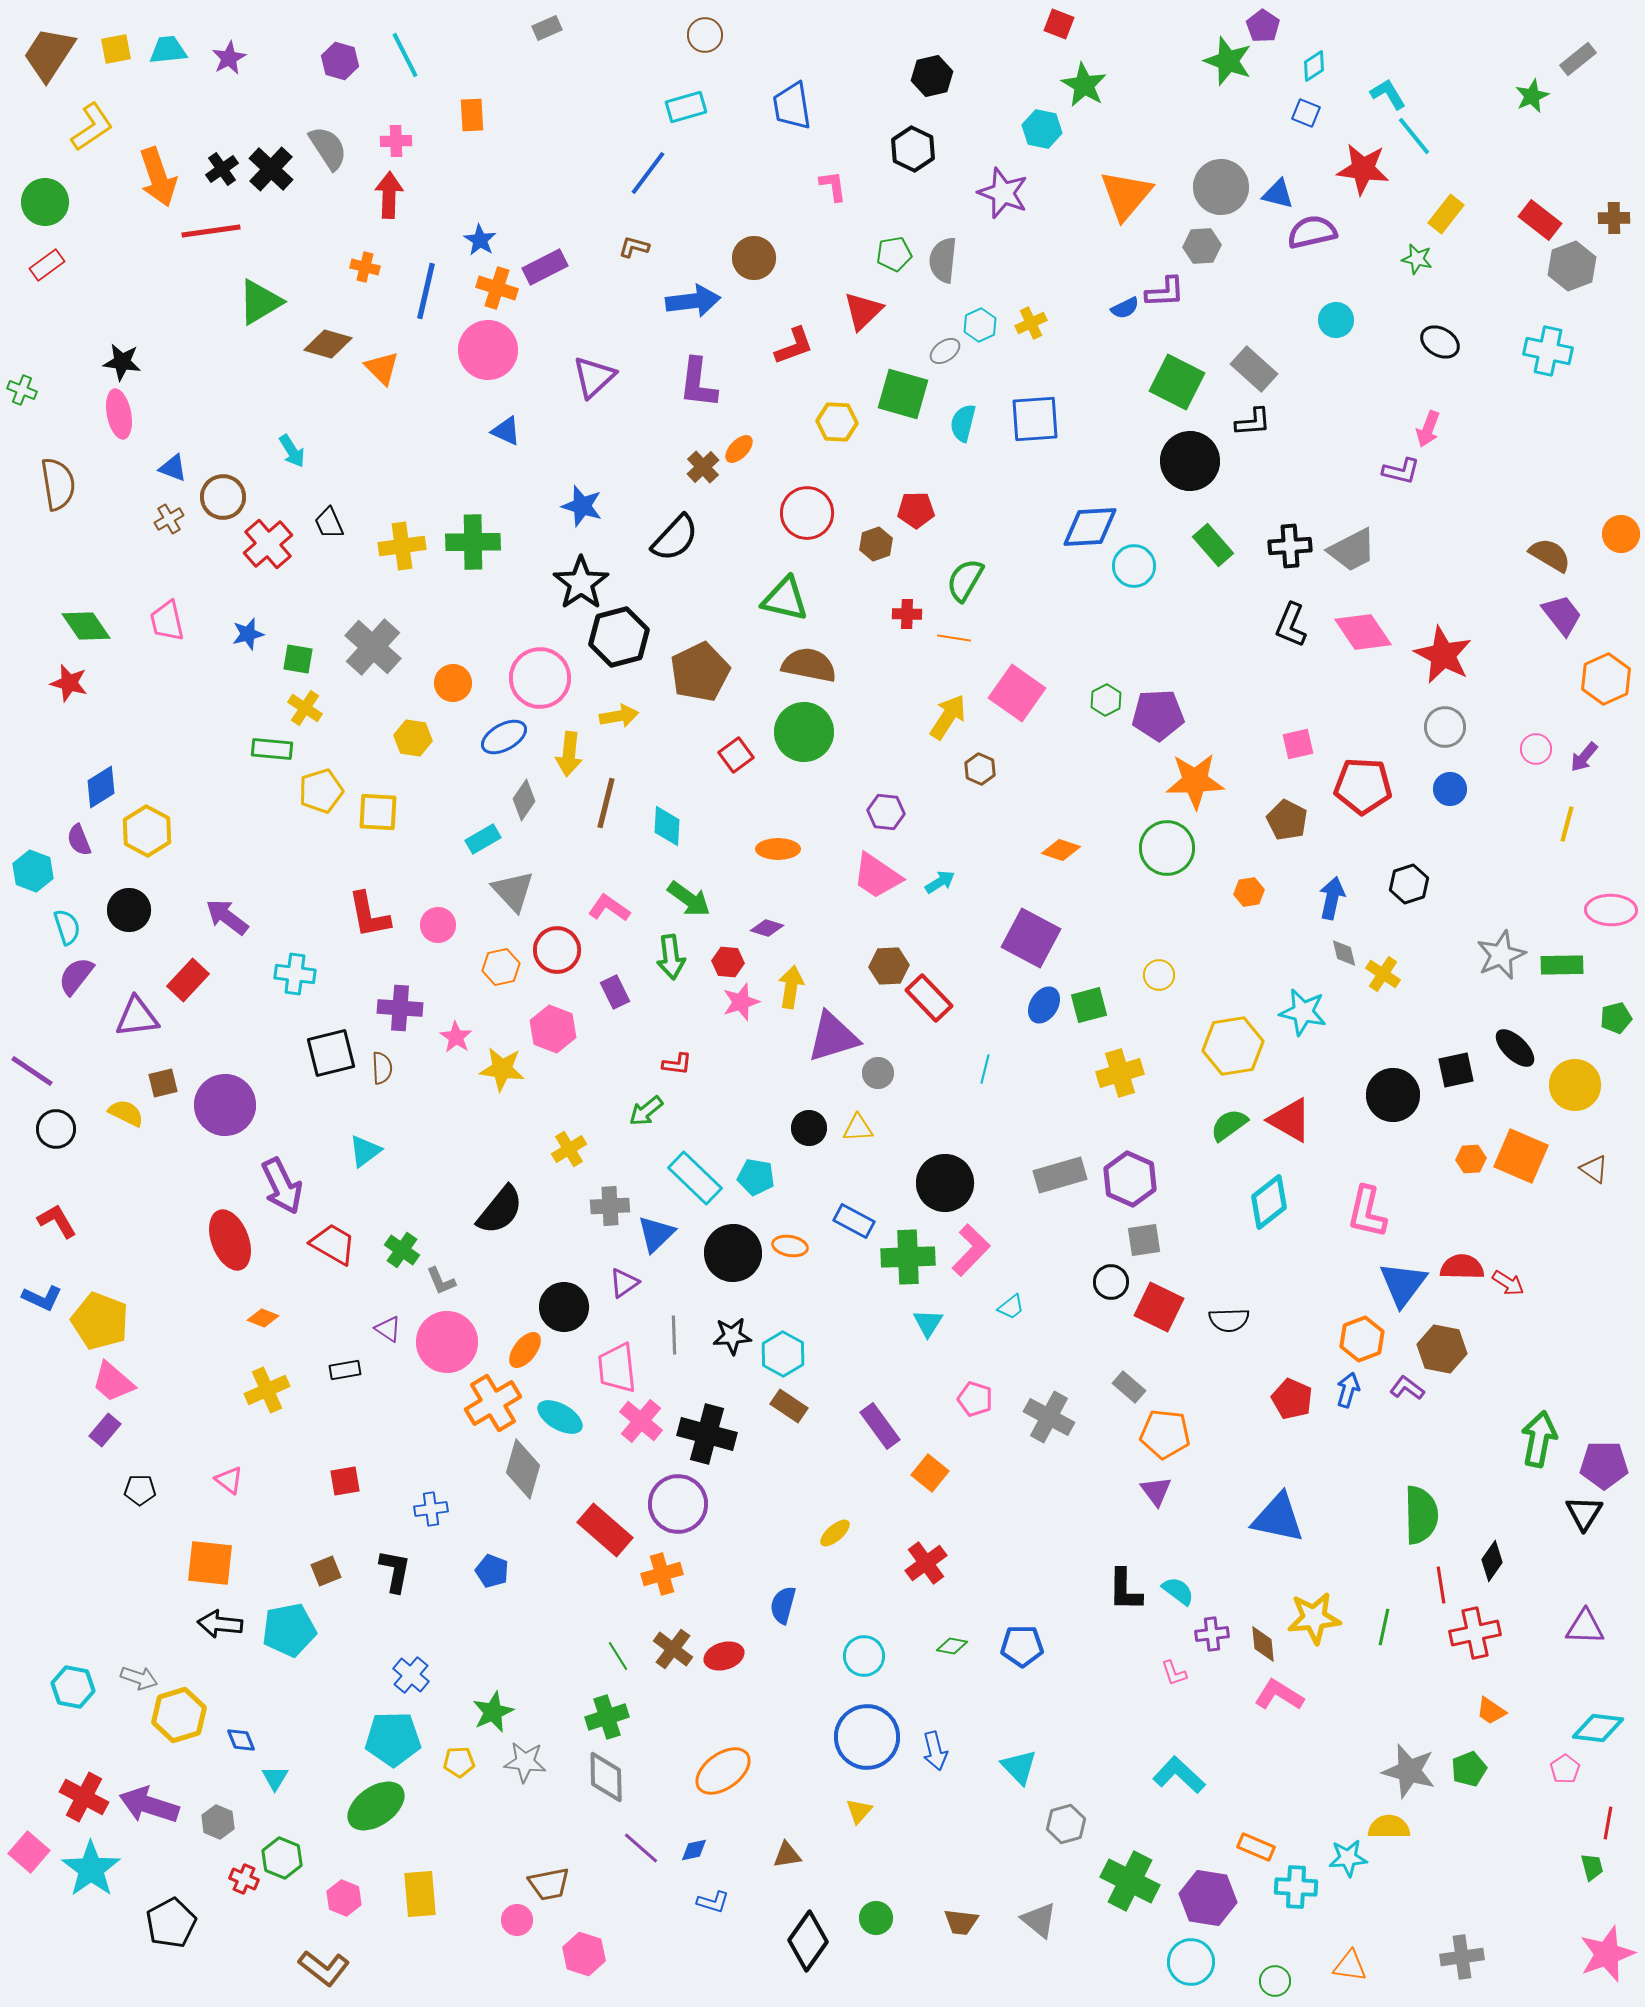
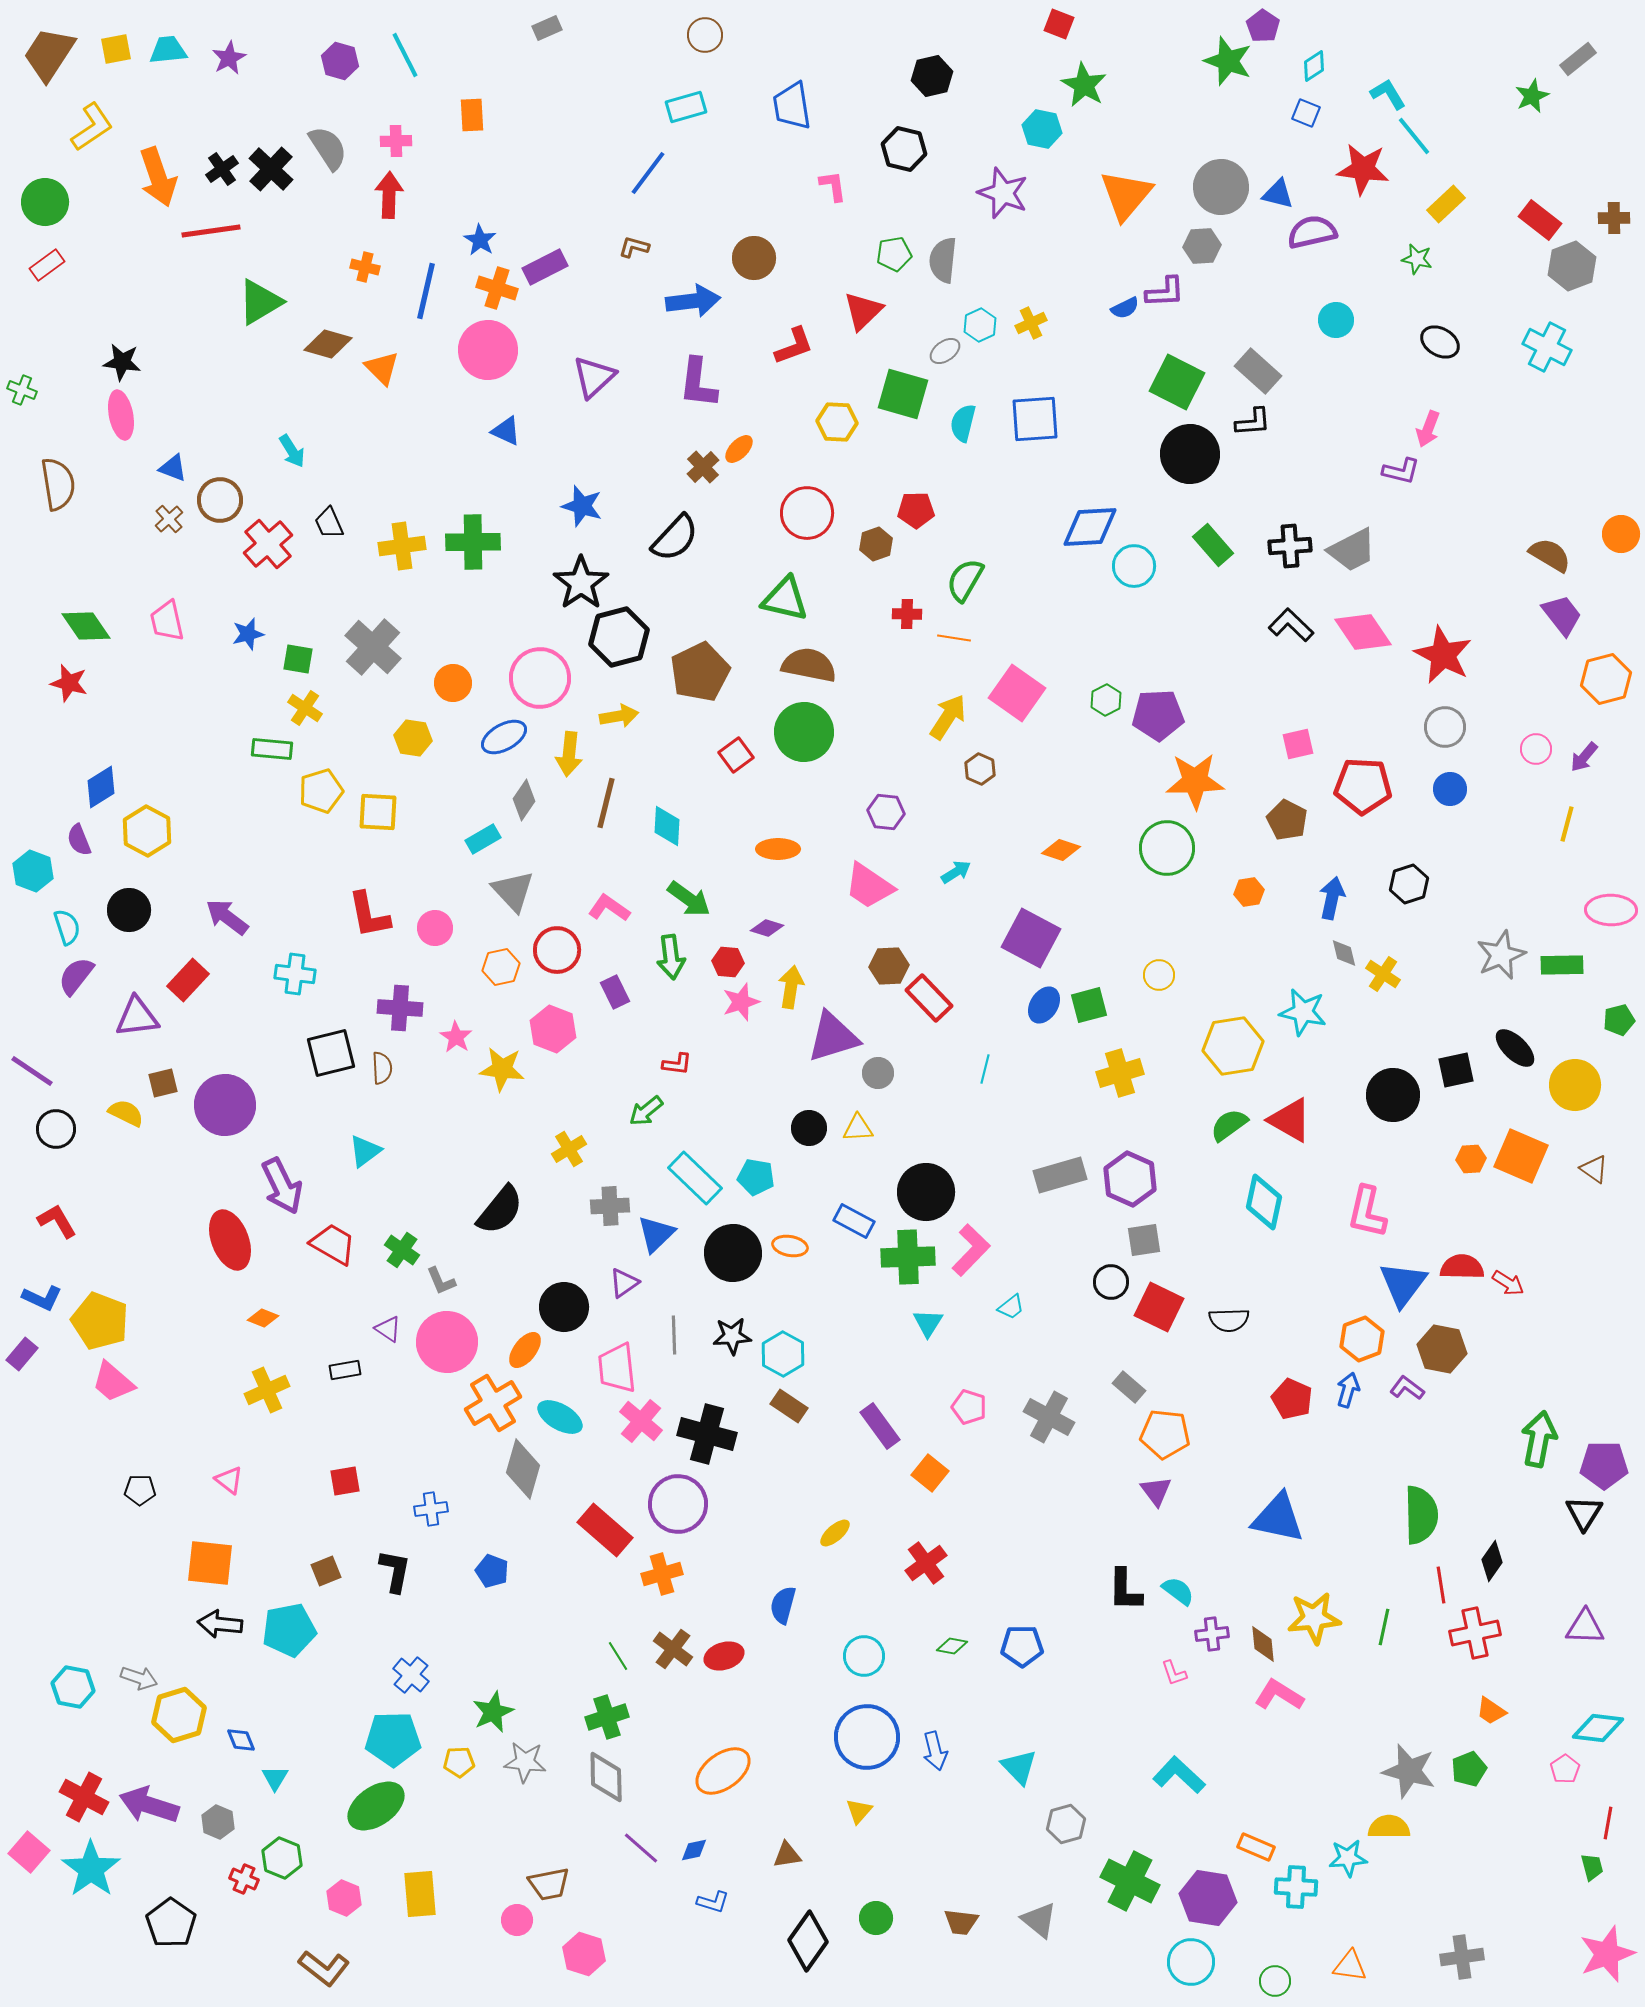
black hexagon at (913, 149): moved 9 px left; rotated 12 degrees counterclockwise
yellow rectangle at (1446, 214): moved 10 px up; rotated 9 degrees clockwise
cyan cross at (1548, 351): moved 1 px left, 4 px up; rotated 15 degrees clockwise
gray rectangle at (1254, 369): moved 4 px right, 2 px down
pink ellipse at (119, 414): moved 2 px right, 1 px down
black circle at (1190, 461): moved 7 px up
brown circle at (223, 497): moved 3 px left, 3 px down
brown cross at (169, 519): rotated 12 degrees counterclockwise
black L-shape at (1291, 625): rotated 111 degrees clockwise
orange hexagon at (1606, 679): rotated 9 degrees clockwise
pink trapezoid at (877, 876): moved 8 px left, 10 px down
cyan arrow at (940, 882): moved 16 px right, 10 px up
pink circle at (438, 925): moved 3 px left, 3 px down
green pentagon at (1616, 1018): moved 3 px right, 2 px down
black circle at (945, 1183): moved 19 px left, 9 px down
cyan diamond at (1269, 1202): moved 5 px left; rotated 40 degrees counterclockwise
pink pentagon at (975, 1399): moved 6 px left, 8 px down
purple rectangle at (105, 1430): moved 83 px left, 76 px up
black pentagon at (171, 1923): rotated 9 degrees counterclockwise
